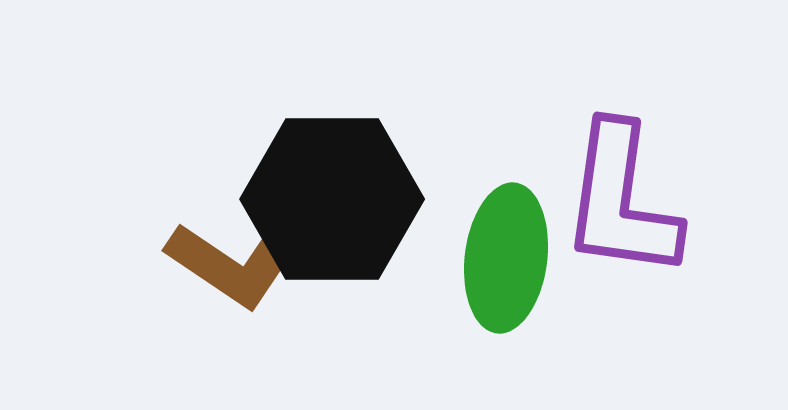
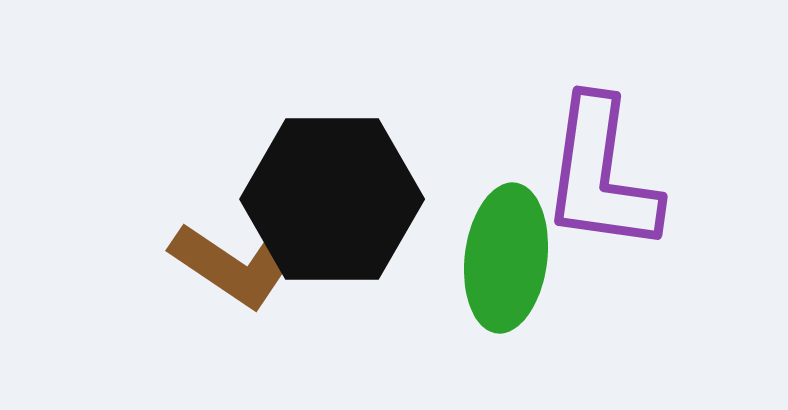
purple L-shape: moved 20 px left, 26 px up
brown L-shape: moved 4 px right
